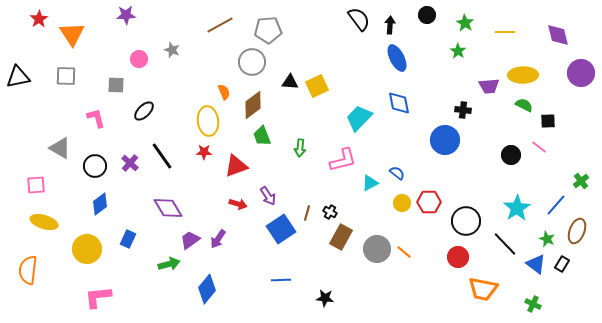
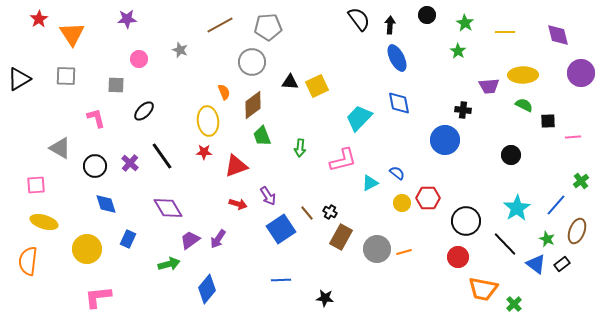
purple star at (126, 15): moved 1 px right, 4 px down
gray pentagon at (268, 30): moved 3 px up
gray star at (172, 50): moved 8 px right
black triangle at (18, 77): moved 1 px right, 2 px down; rotated 20 degrees counterclockwise
pink line at (539, 147): moved 34 px right, 10 px up; rotated 42 degrees counterclockwise
red hexagon at (429, 202): moved 1 px left, 4 px up
blue diamond at (100, 204): moved 6 px right; rotated 70 degrees counterclockwise
brown line at (307, 213): rotated 56 degrees counterclockwise
orange line at (404, 252): rotated 56 degrees counterclockwise
black rectangle at (562, 264): rotated 21 degrees clockwise
orange semicircle at (28, 270): moved 9 px up
green cross at (533, 304): moved 19 px left; rotated 21 degrees clockwise
